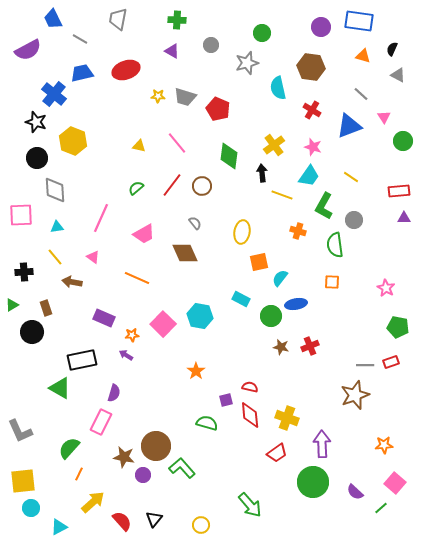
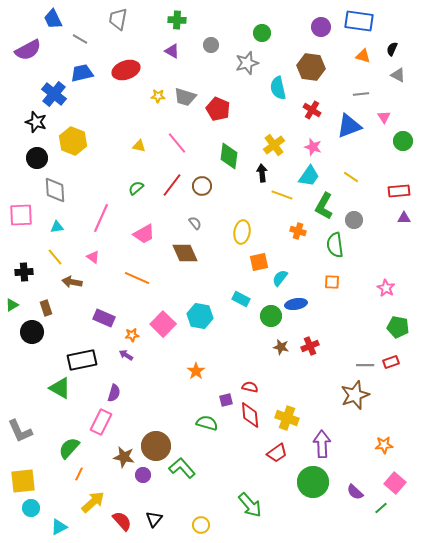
gray line at (361, 94): rotated 49 degrees counterclockwise
